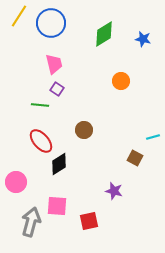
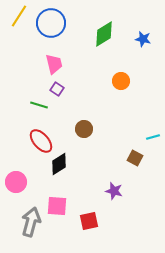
green line: moved 1 px left; rotated 12 degrees clockwise
brown circle: moved 1 px up
